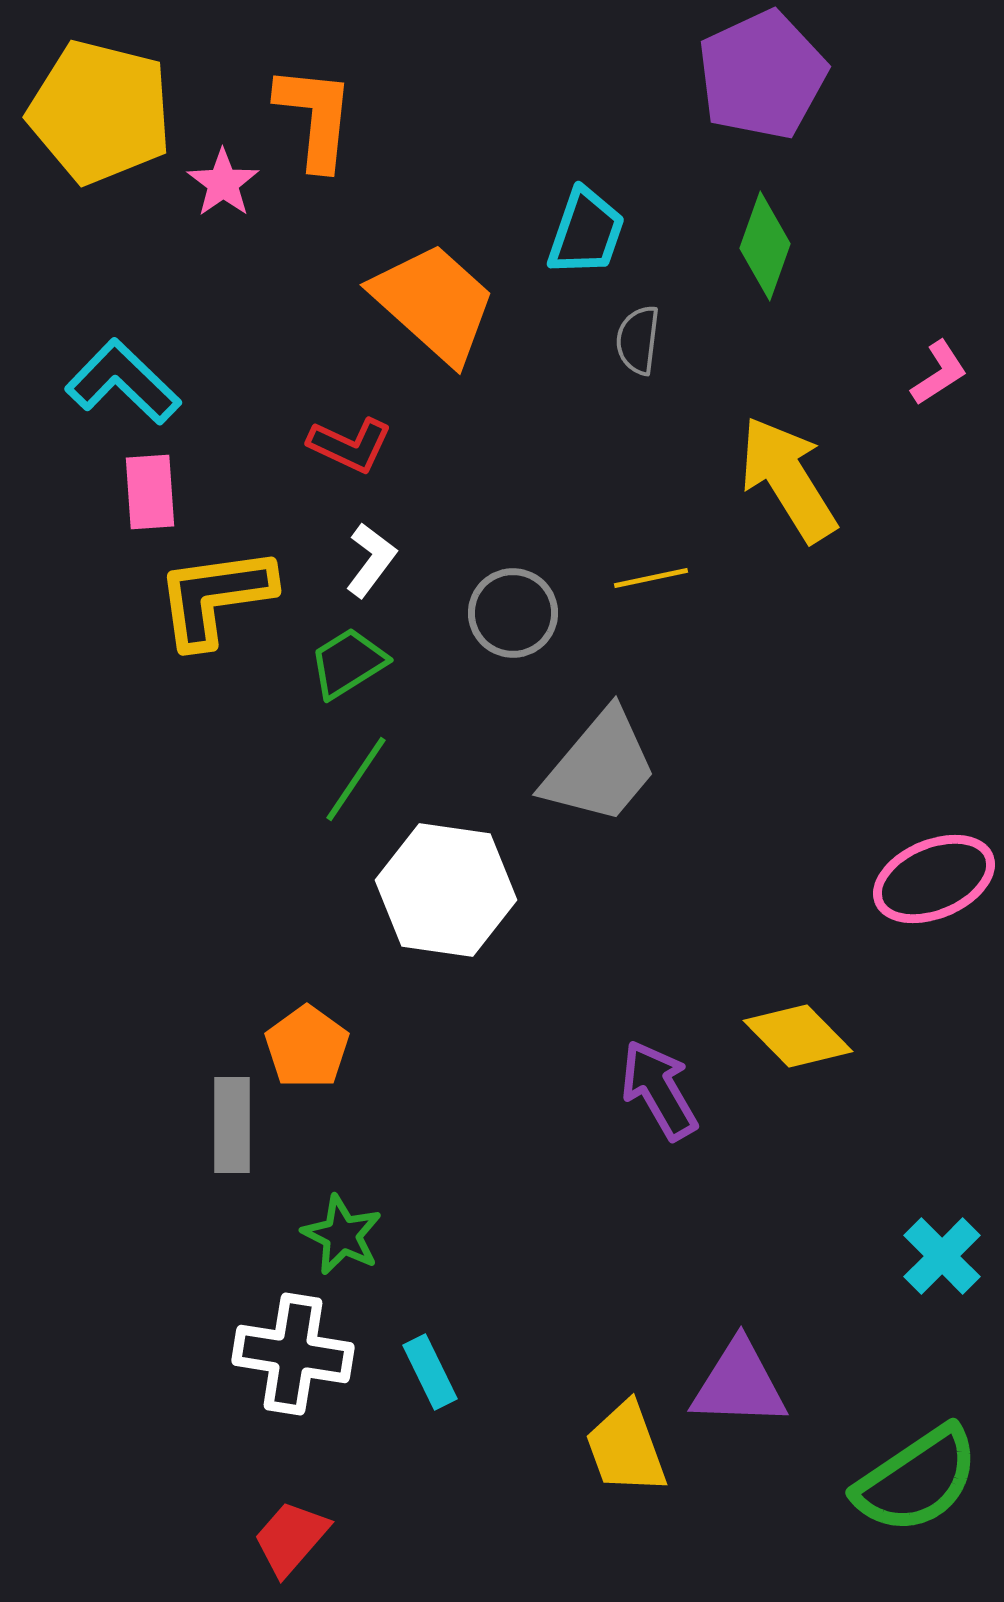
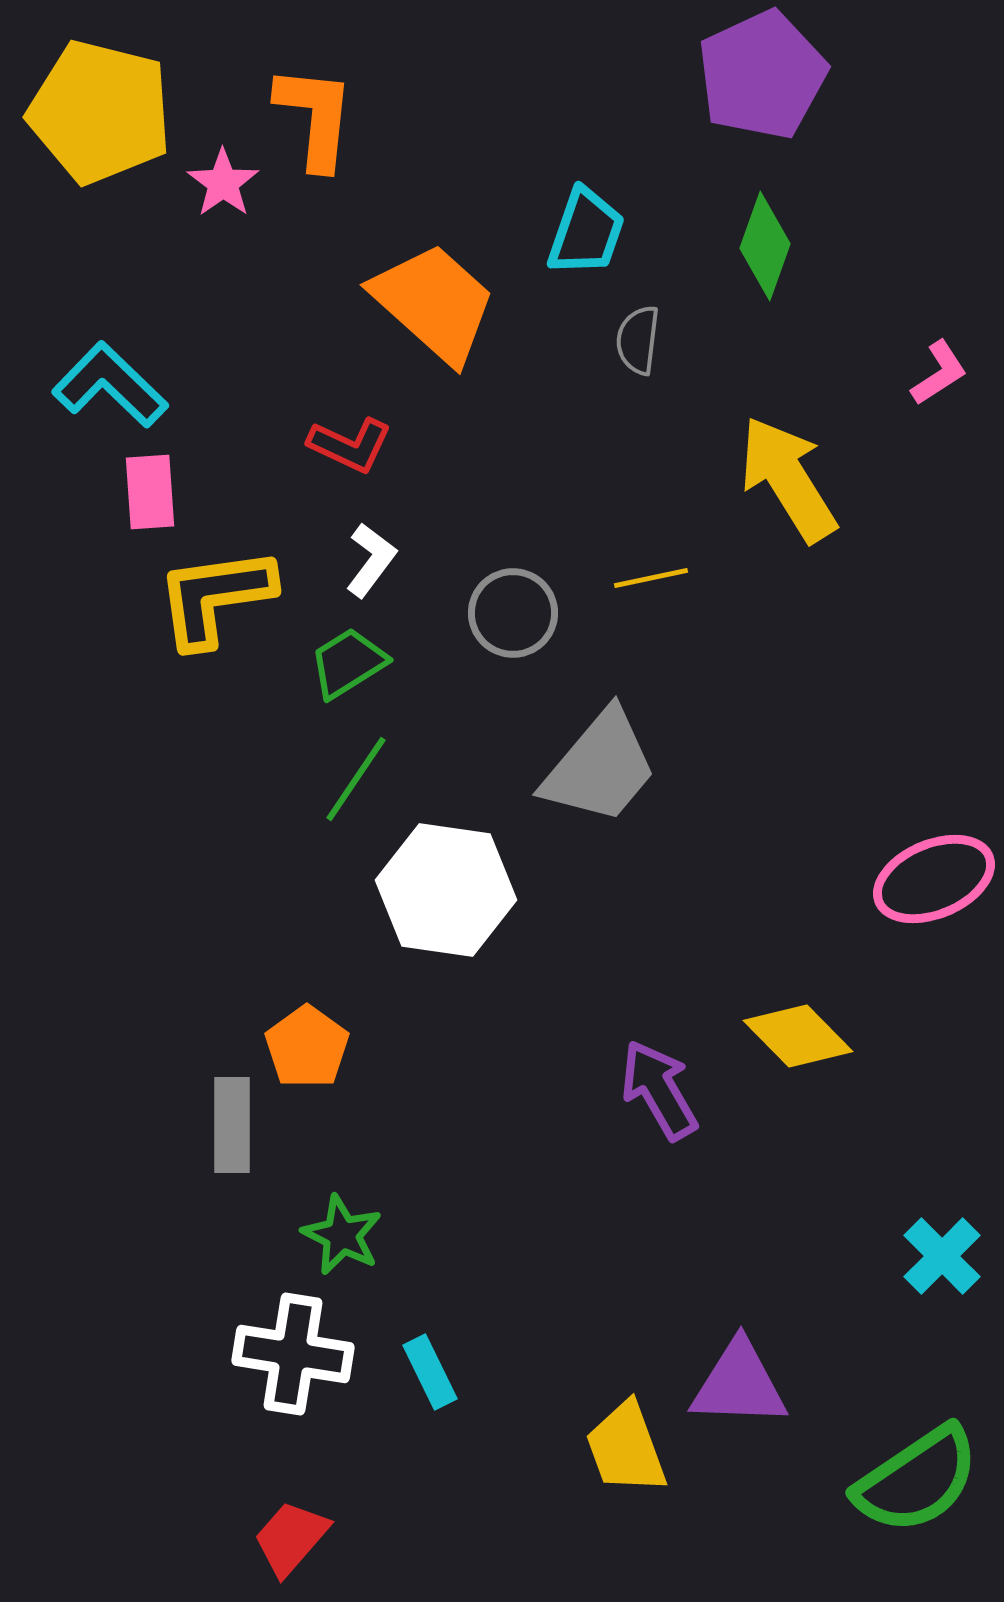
cyan L-shape: moved 13 px left, 3 px down
